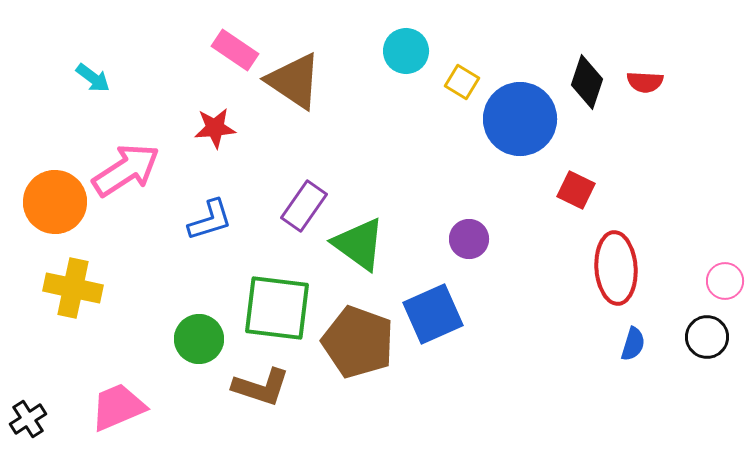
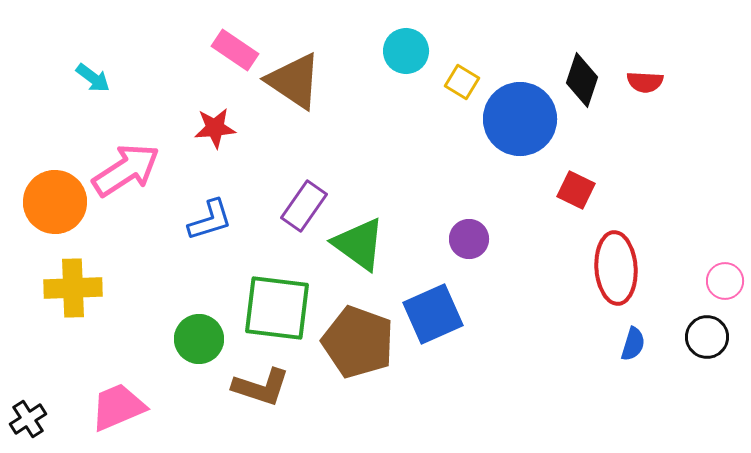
black diamond: moved 5 px left, 2 px up
yellow cross: rotated 14 degrees counterclockwise
